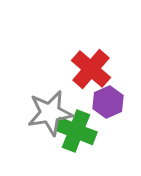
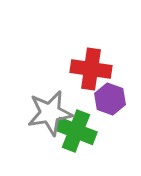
red cross: rotated 33 degrees counterclockwise
purple hexagon: moved 2 px right, 3 px up; rotated 16 degrees counterclockwise
